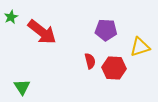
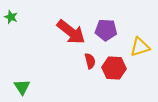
green star: rotated 24 degrees counterclockwise
red arrow: moved 29 px right
